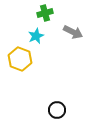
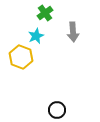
green cross: rotated 21 degrees counterclockwise
gray arrow: rotated 60 degrees clockwise
yellow hexagon: moved 1 px right, 2 px up
